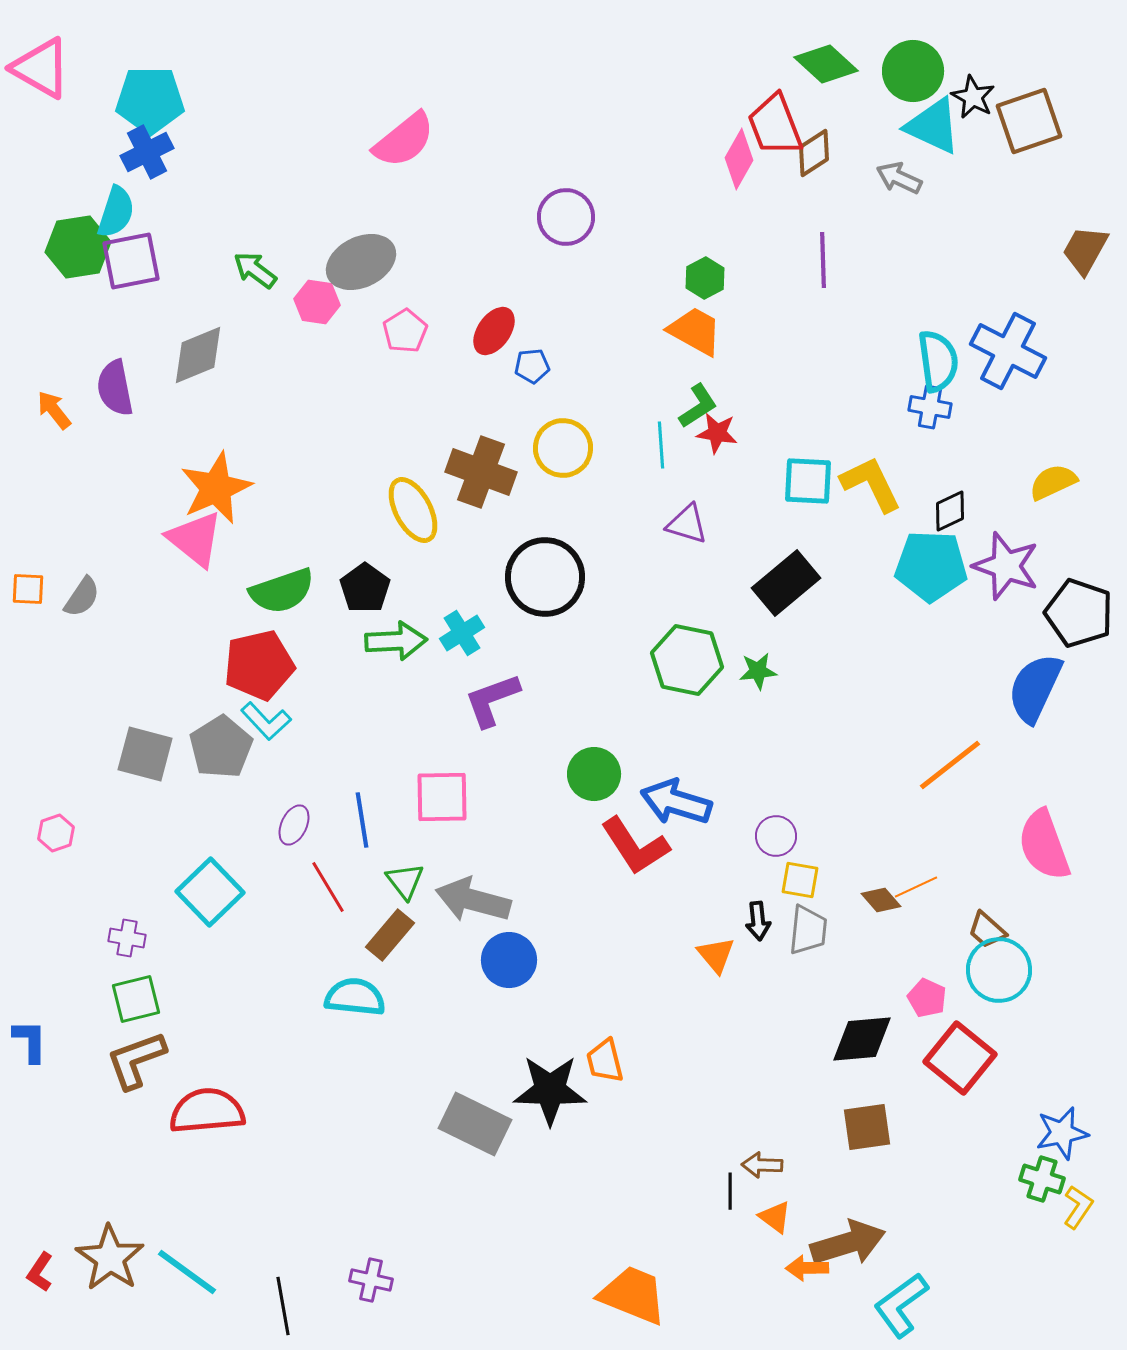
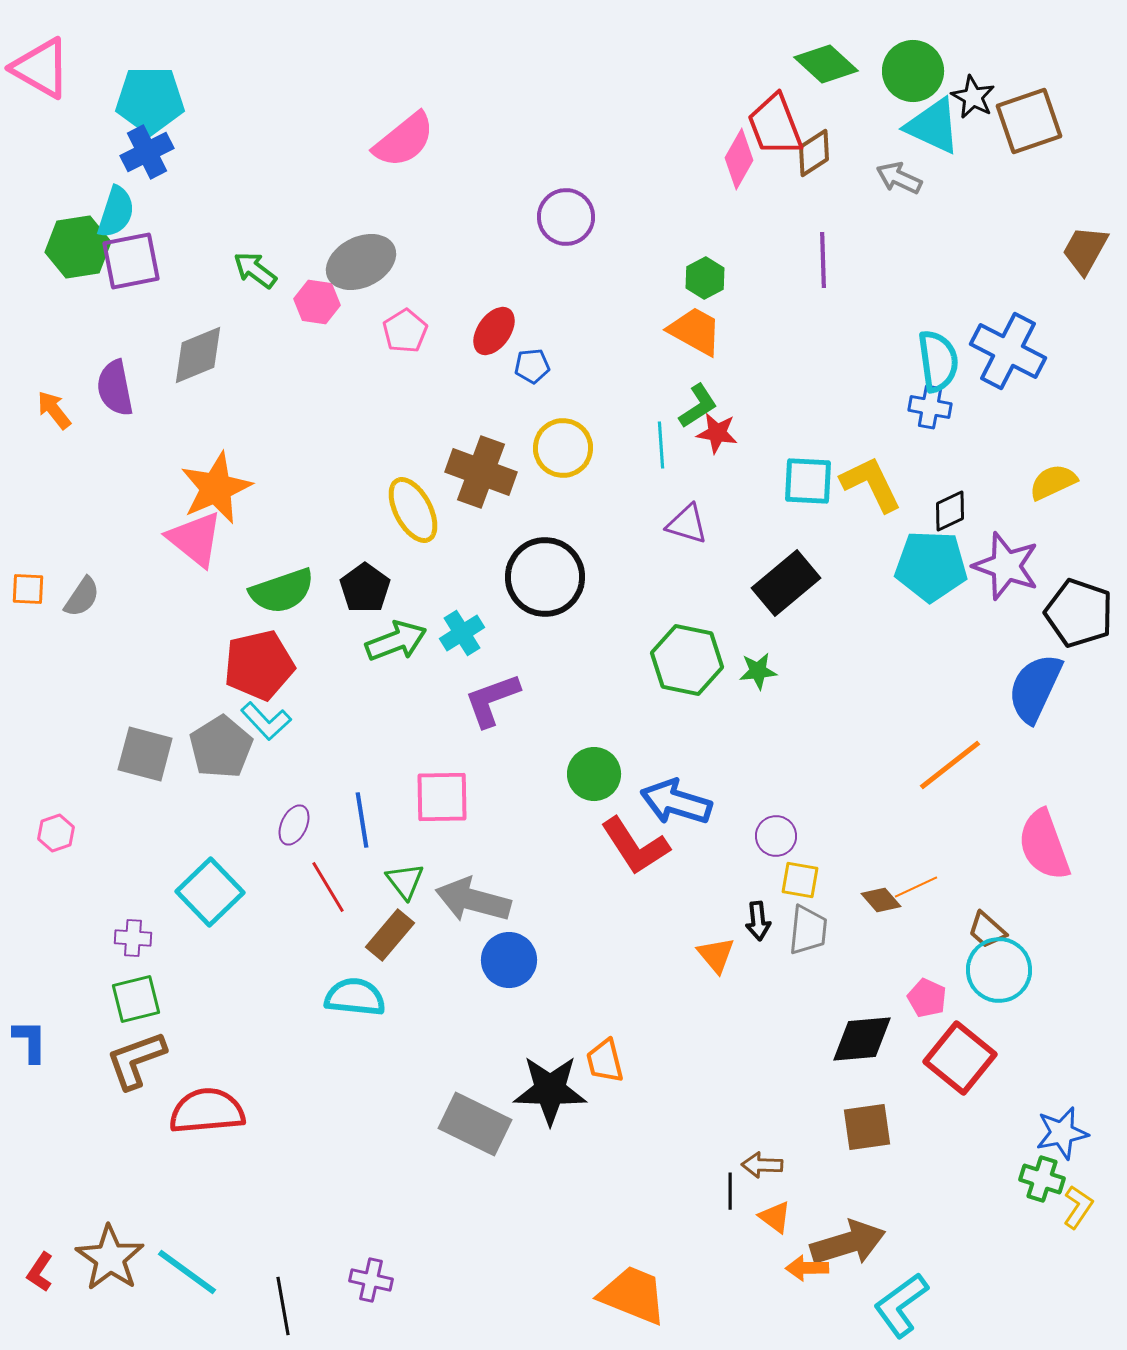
green arrow at (396, 641): rotated 18 degrees counterclockwise
purple cross at (127, 938): moved 6 px right; rotated 6 degrees counterclockwise
